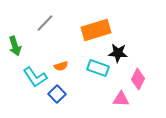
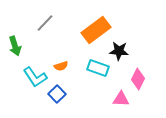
orange rectangle: rotated 20 degrees counterclockwise
black star: moved 1 px right, 2 px up
